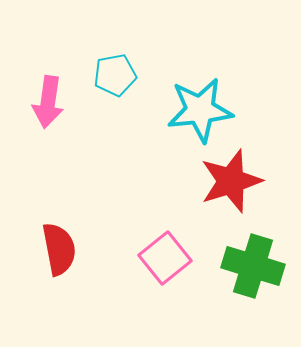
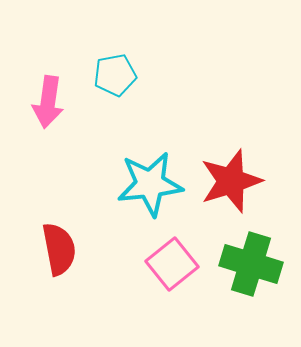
cyan star: moved 50 px left, 74 px down
pink square: moved 7 px right, 6 px down
green cross: moved 2 px left, 2 px up
